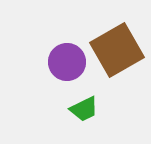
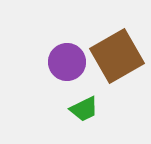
brown square: moved 6 px down
